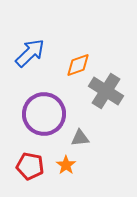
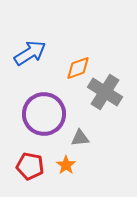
blue arrow: rotated 12 degrees clockwise
orange diamond: moved 3 px down
gray cross: moved 1 px left, 1 px down
